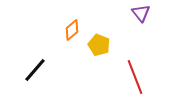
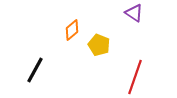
purple triangle: moved 7 px left; rotated 18 degrees counterclockwise
black line: rotated 12 degrees counterclockwise
red line: rotated 40 degrees clockwise
